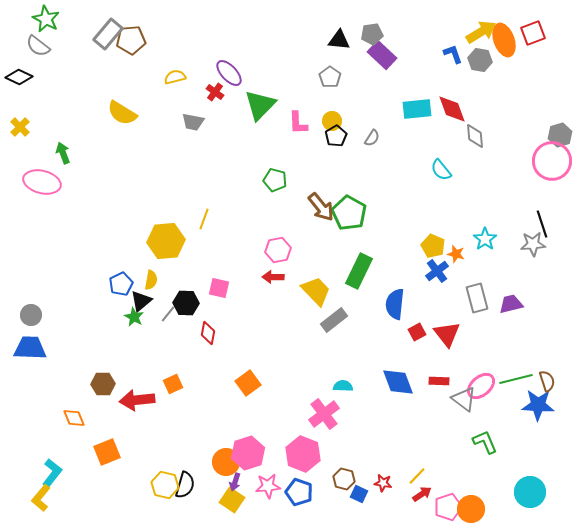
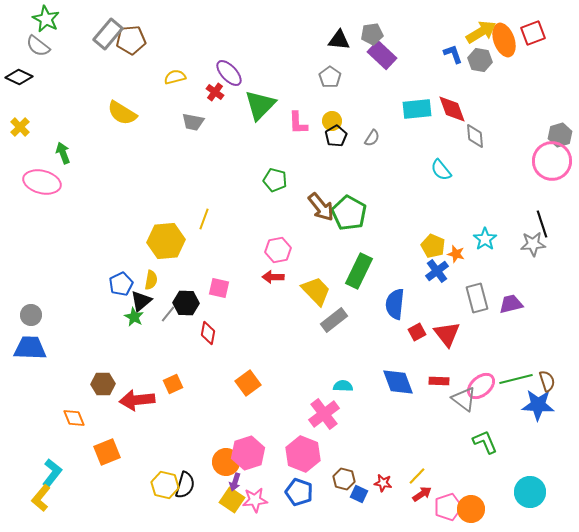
pink star at (268, 486): moved 13 px left, 14 px down
